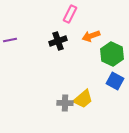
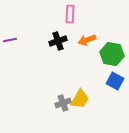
pink rectangle: rotated 24 degrees counterclockwise
orange arrow: moved 4 px left, 4 px down
green hexagon: rotated 15 degrees counterclockwise
yellow trapezoid: moved 3 px left; rotated 20 degrees counterclockwise
gray cross: moved 2 px left; rotated 21 degrees counterclockwise
